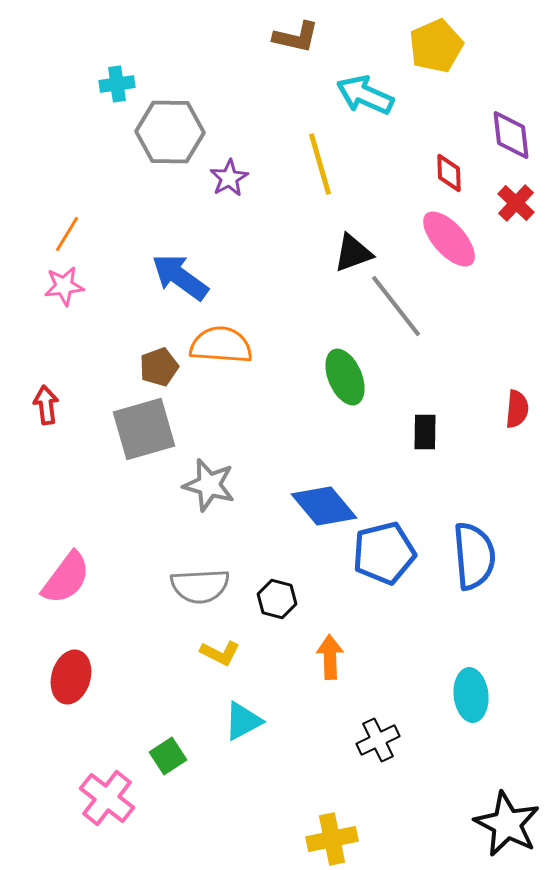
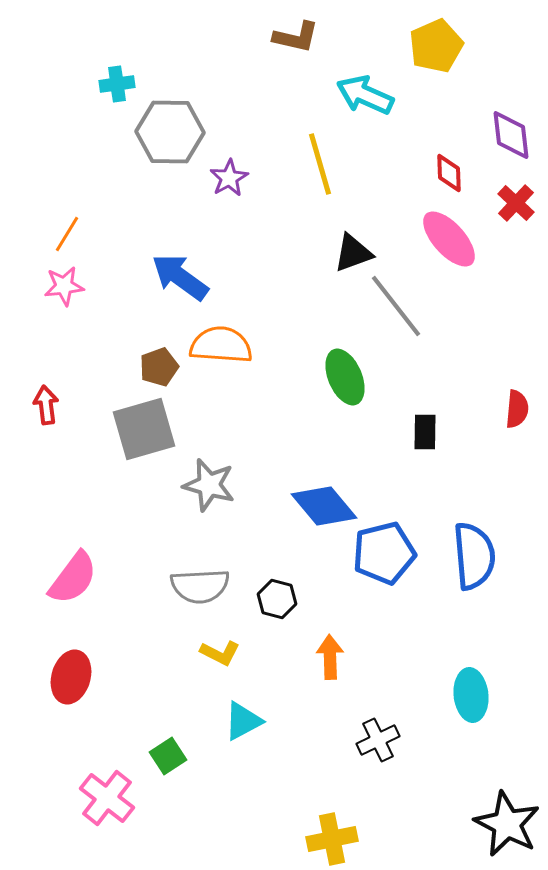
pink semicircle: moved 7 px right
